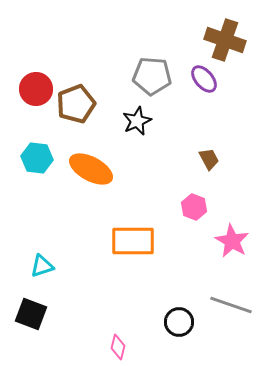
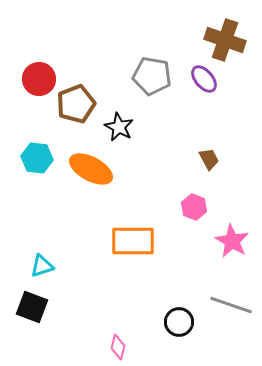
gray pentagon: rotated 6 degrees clockwise
red circle: moved 3 px right, 10 px up
black star: moved 18 px left, 6 px down; rotated 20 degrees counterclockwise
black square: moved 1 px right, 7 px up
